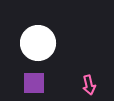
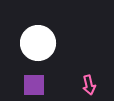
purple square: moved 2 px down
